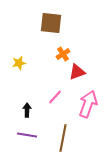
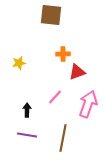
brown square: moved 8 px up
orange cross: rotated 32 degrees clockwise
